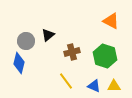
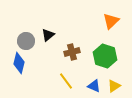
orange triangle: rotated 48 degrees clockwise
yellow triangle: rotated 32 degrees counterclockwise
